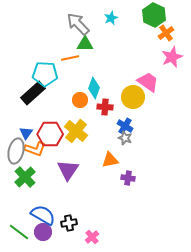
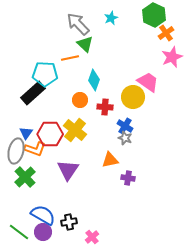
green triangle: rotated 42 degrees clockwise
cyan diamond: moved 8 px up
yellow cross: moved 1 px left, 1 px up
black cross: moved 1 px up
